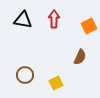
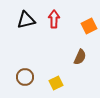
black triangle: moved 3 px right; rotated 24 degrees counterclockwise
brown circle: moved 2 px down
